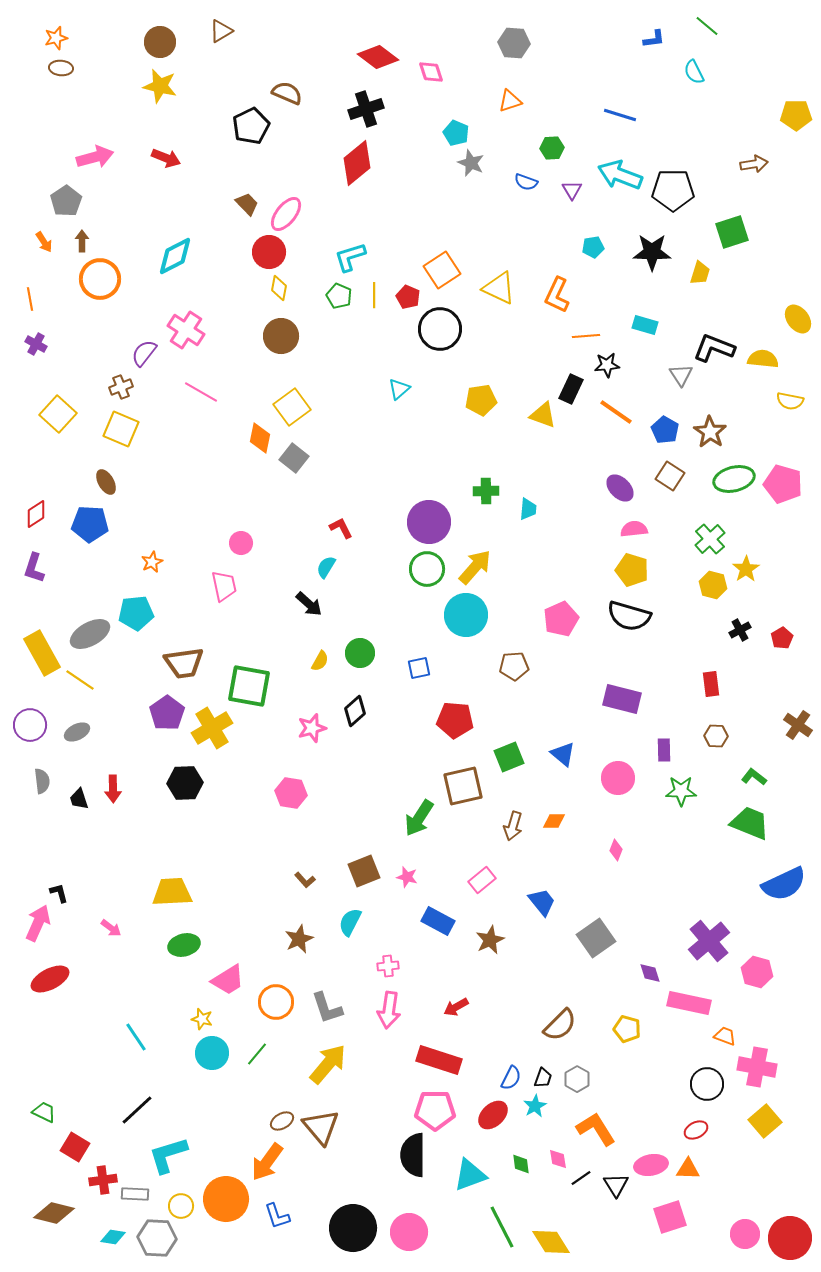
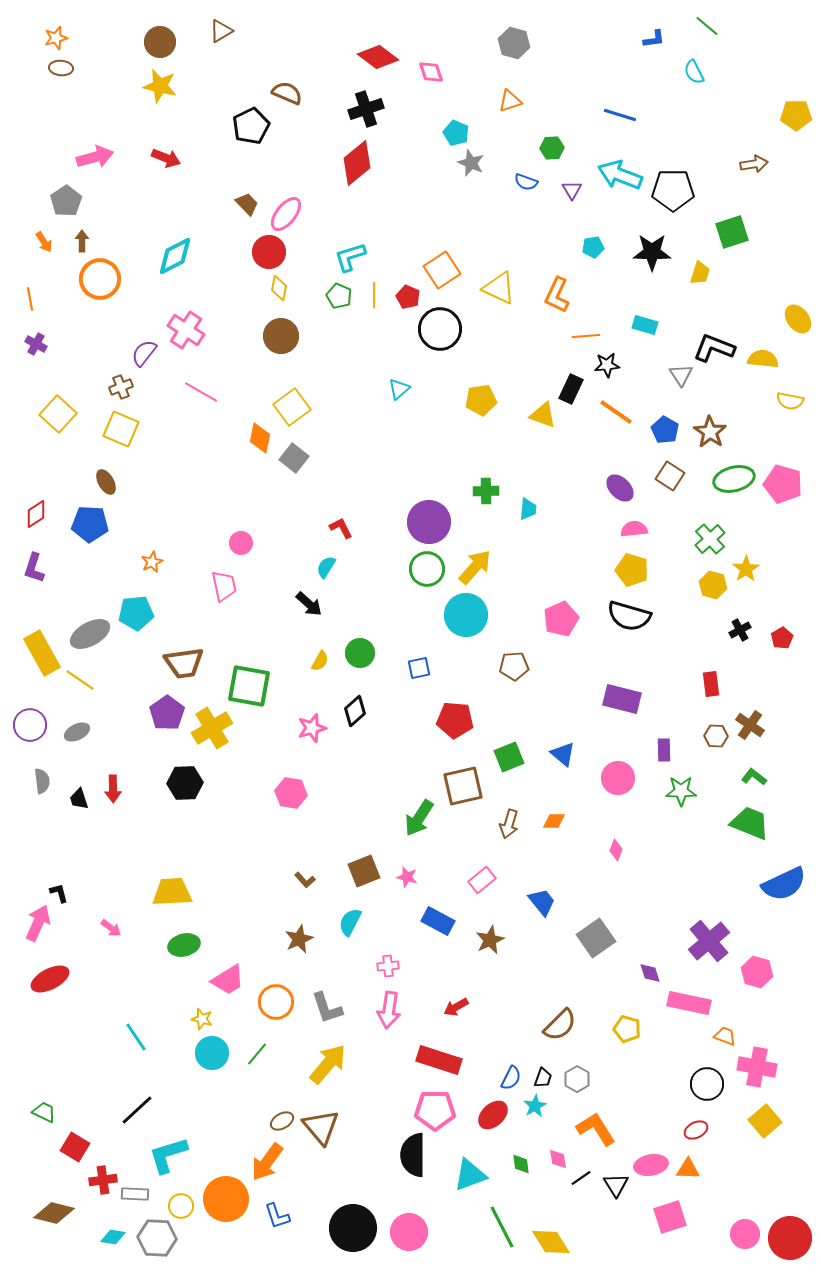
gray hexagon at (514, 43): rotated 12 degrees clockwise
brown cross at (798, 725): moved 48 px left
brown arrow at (513, 826): moved 4 px left, 2 px up
